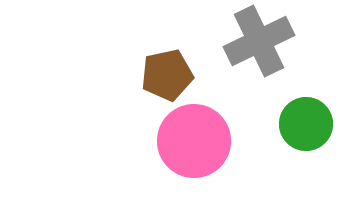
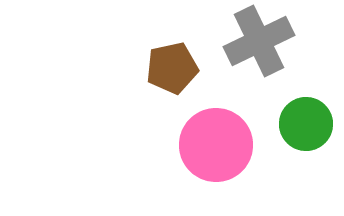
brown pentagon: moved 5 px right, 7 px up
pink circle: moved 22 px right, 4 px down
